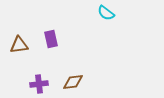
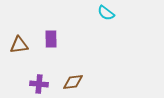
purple rectangle: rotated 12 degrees clockwise
purple cross: rotated 12 degrees clockwise
